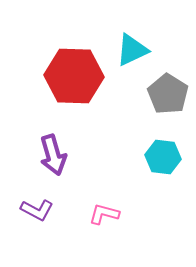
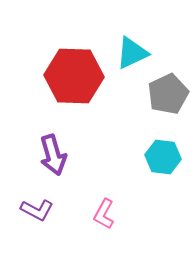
cyan triangle: moved 3 px down
gray pentagon: rotated 15 degrees clockwise
pink L-shape: rotated 76 degrees counterclockwise
